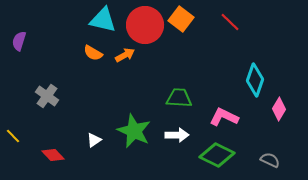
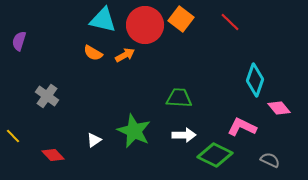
pink diamond: moved 1 px up; rotated 70 degrees counterclockwise
pink L-shape: moved 18 px right, 10 px down
white arrow: moved 7 px right
green diamond: moved 2 px left
